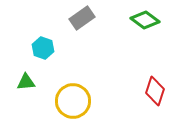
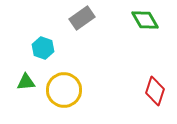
green diamond: rotated 24 degrees clockwise
yellow circle: moved 9 px left, 11 px up
